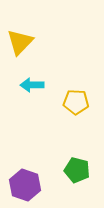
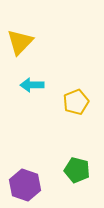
yellow pentagon: rotated 25 degrees counterclockwise
